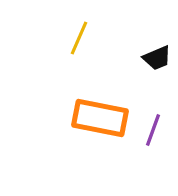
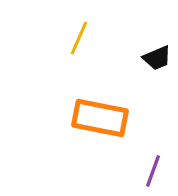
purple line: moved 41 px down
